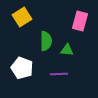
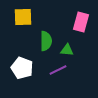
yellow square: moved 1 px right; rotated 30 degrees clockwise
pink rectangle: moved 1 px right, 1 px down
purple line: moved 1 px left, 4 px up; rotated 24 degrees counterclockwise
